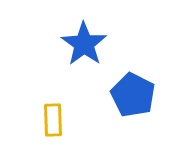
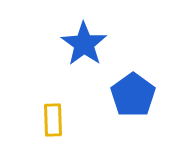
blue pentagon: rotated 9 degrees clockwise
